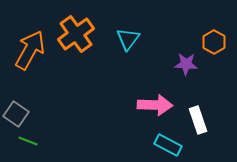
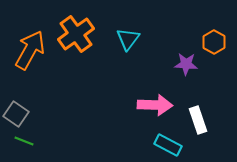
green line: moved 4 px left
